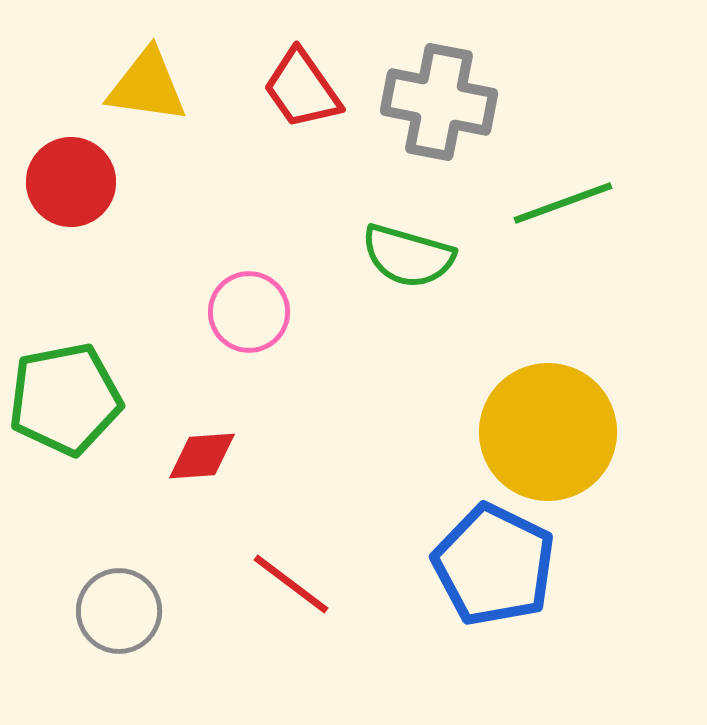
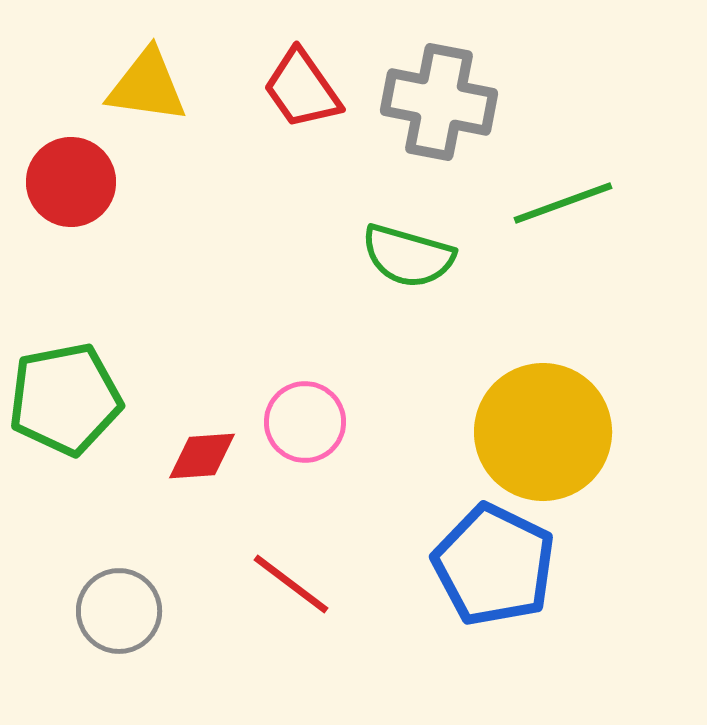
pink circle: moved 56 px right, 110 px down
yellow circle: moved 5 px left
